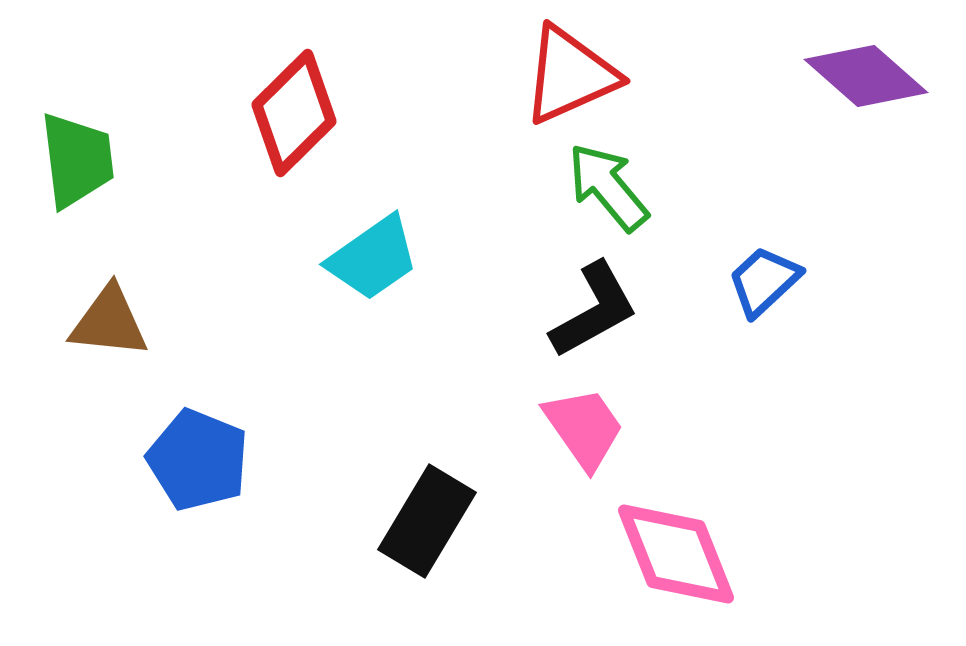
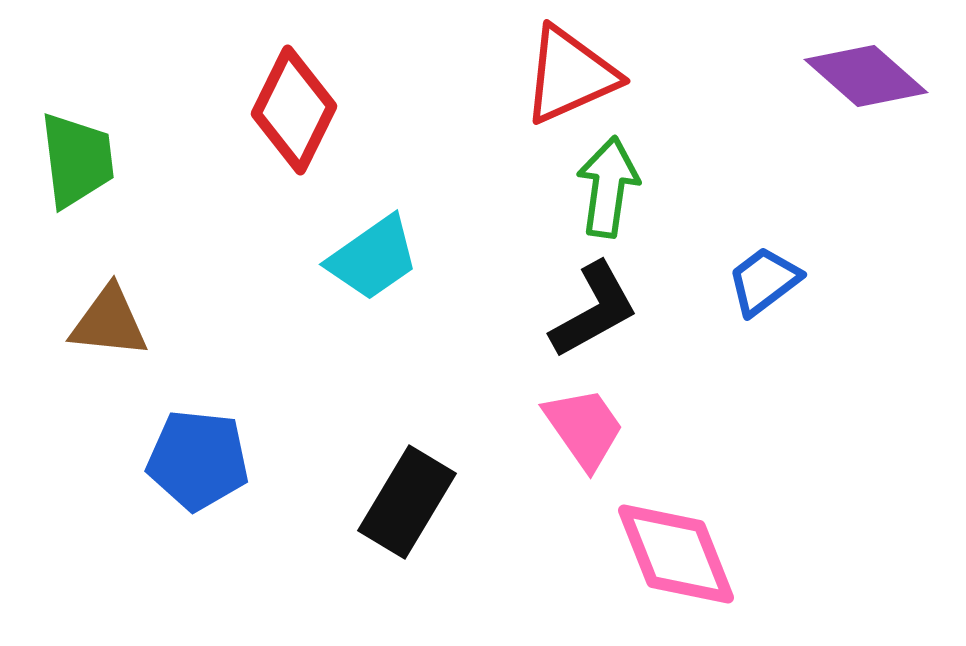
red diamond: moved 3 px up; rotated 19 degrees counterclockwise
green arrow: rotated 48 degrees clockwise
blue trapezoid: rotated 6 degrees clockwise
blue pentagon: rotated 16 degrees counterclockwise
black rectangle: moved 20 px left, 19 px up
